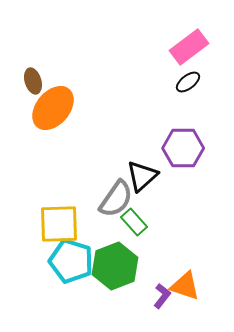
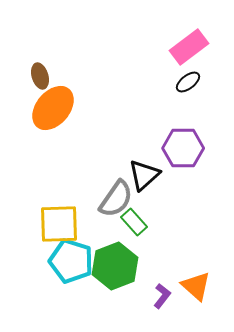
brown ellipse: moved 7 px right, 5 px up
black triangle: moved 2 px right, 1 px up
orange triangle: moved 11 px right; rotated 24 degrees clockwise
